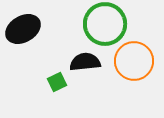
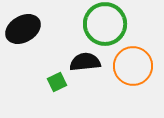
orange circle: moved 1 px left, 5 px down
